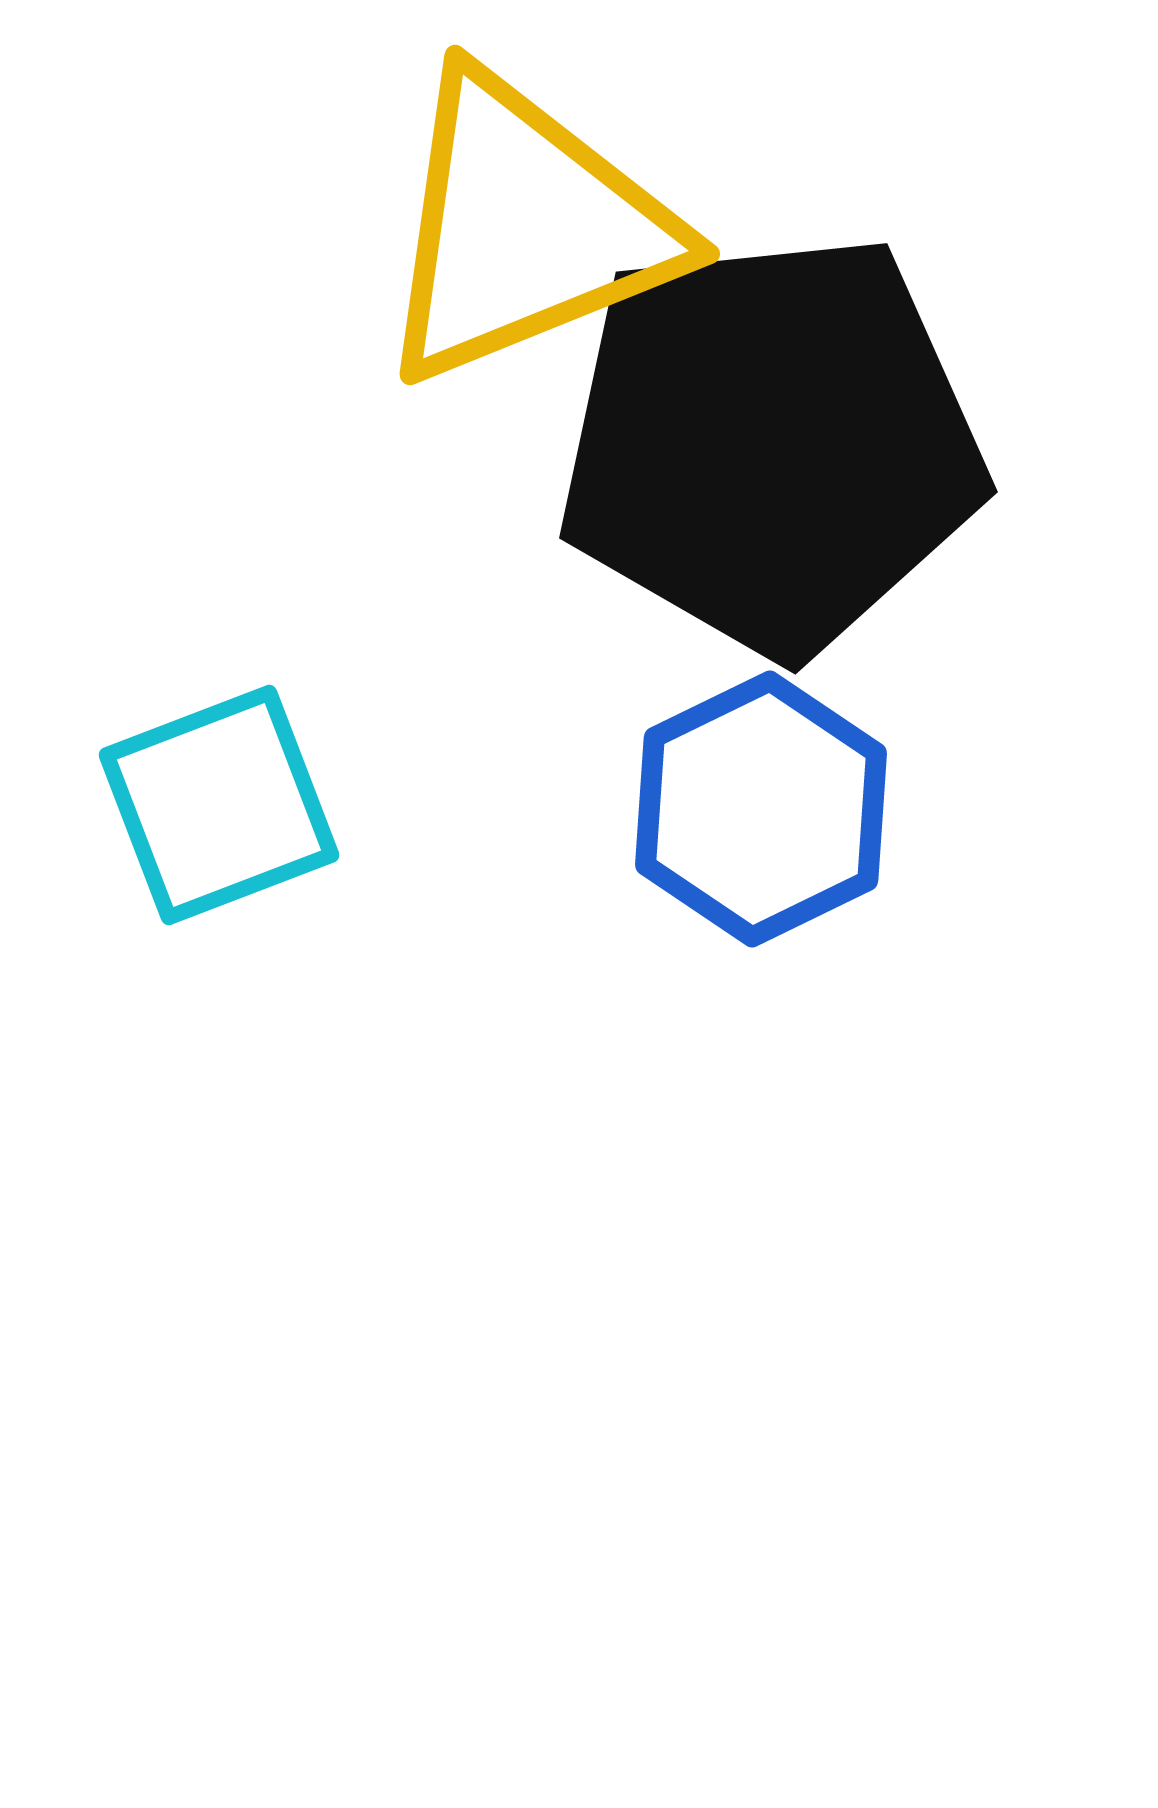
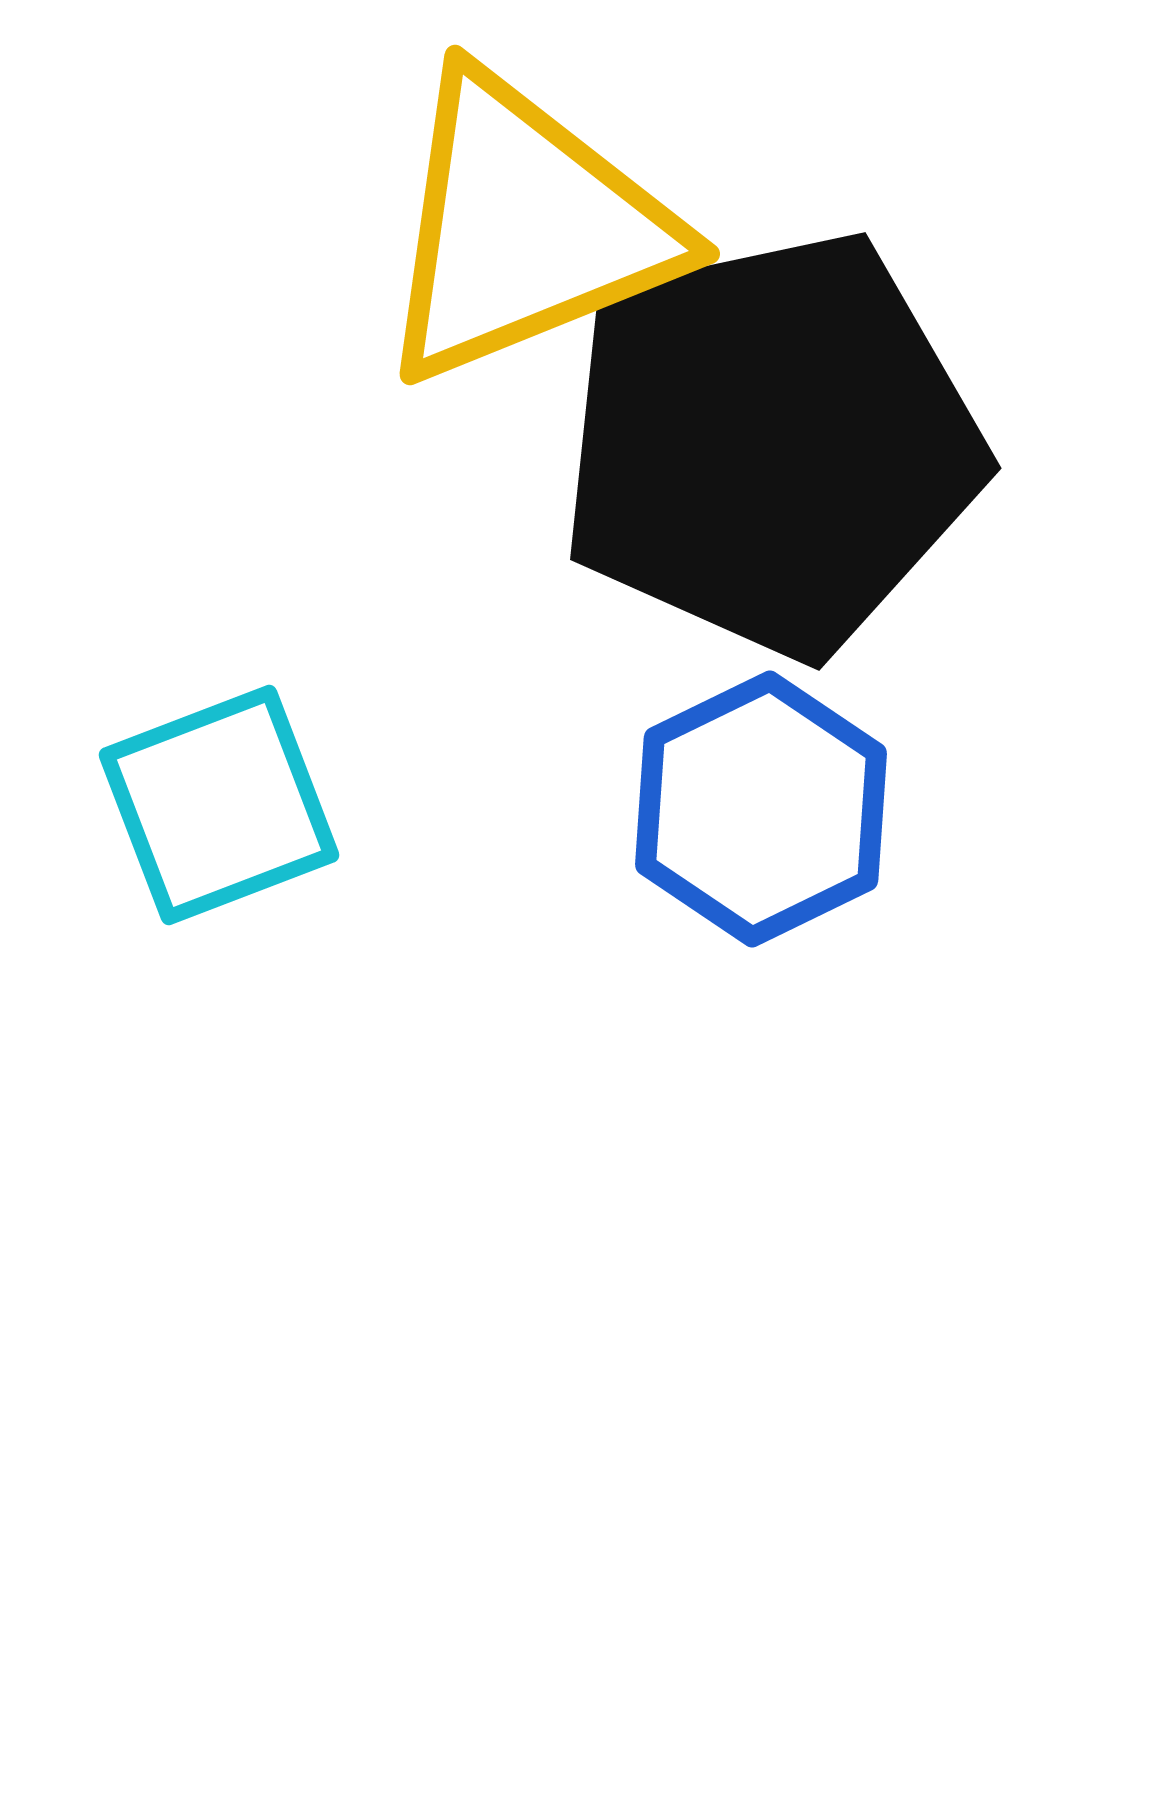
black pentagon: rotated 6 degrees counterclockwise
